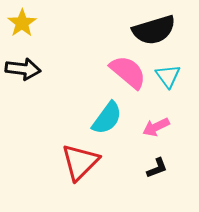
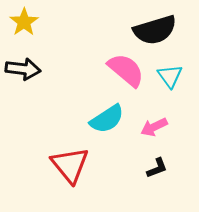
yellow star: moved 2 px right, 1 px up
black semicircle: moved 1 px right
pink semicircle: moved 2 px left, 2 px up
cyan triangle: moved 2 px right
cyan semicircle: moved 1 px down; rotated 21 degrees clockwise
pink arrow: moved 2 px left
red triangle: moved 10 px left, 3 px down; rotated 24 degrees counterclockwise
